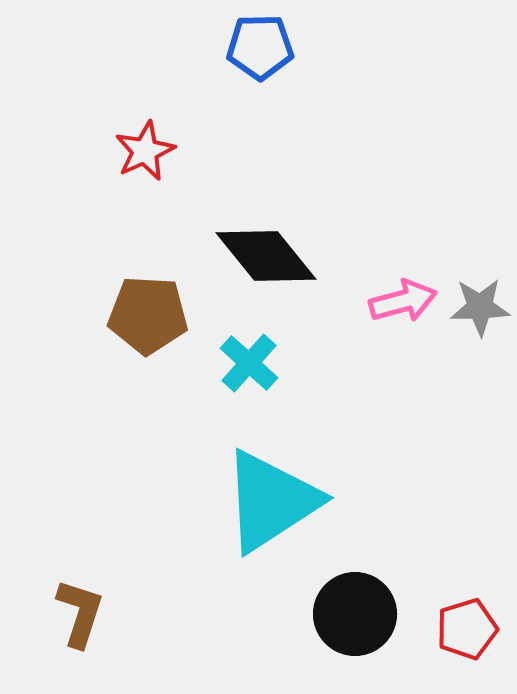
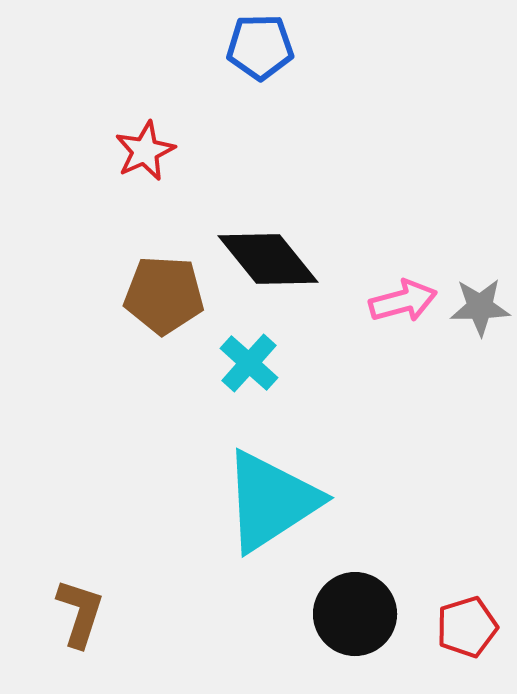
black diamond: moved 2 px right, 3 px down
brown pentagon: moved 16 px right, 20 px up
red pentagon: moved 2 px up
